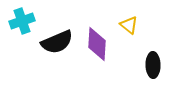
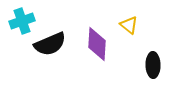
black semicircle: moved 7 px left, 2 px down
